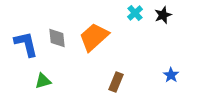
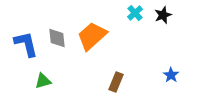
orange trapezoid: moved 2 px left, 1 px up
